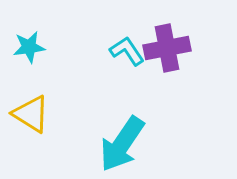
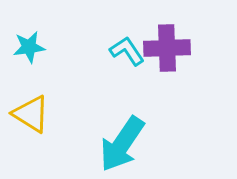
purple cross: rotated 9 degrees clockwise
